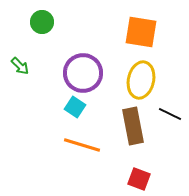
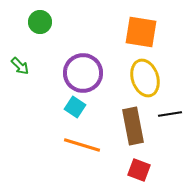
green circle: moved 2 px left
yellow ellipse: moved 4 px right, 2 px up; rotated 30 degrees counterclockwise
black line: rotated 35 degrees counterclockwise
red square: moved 9 px up
